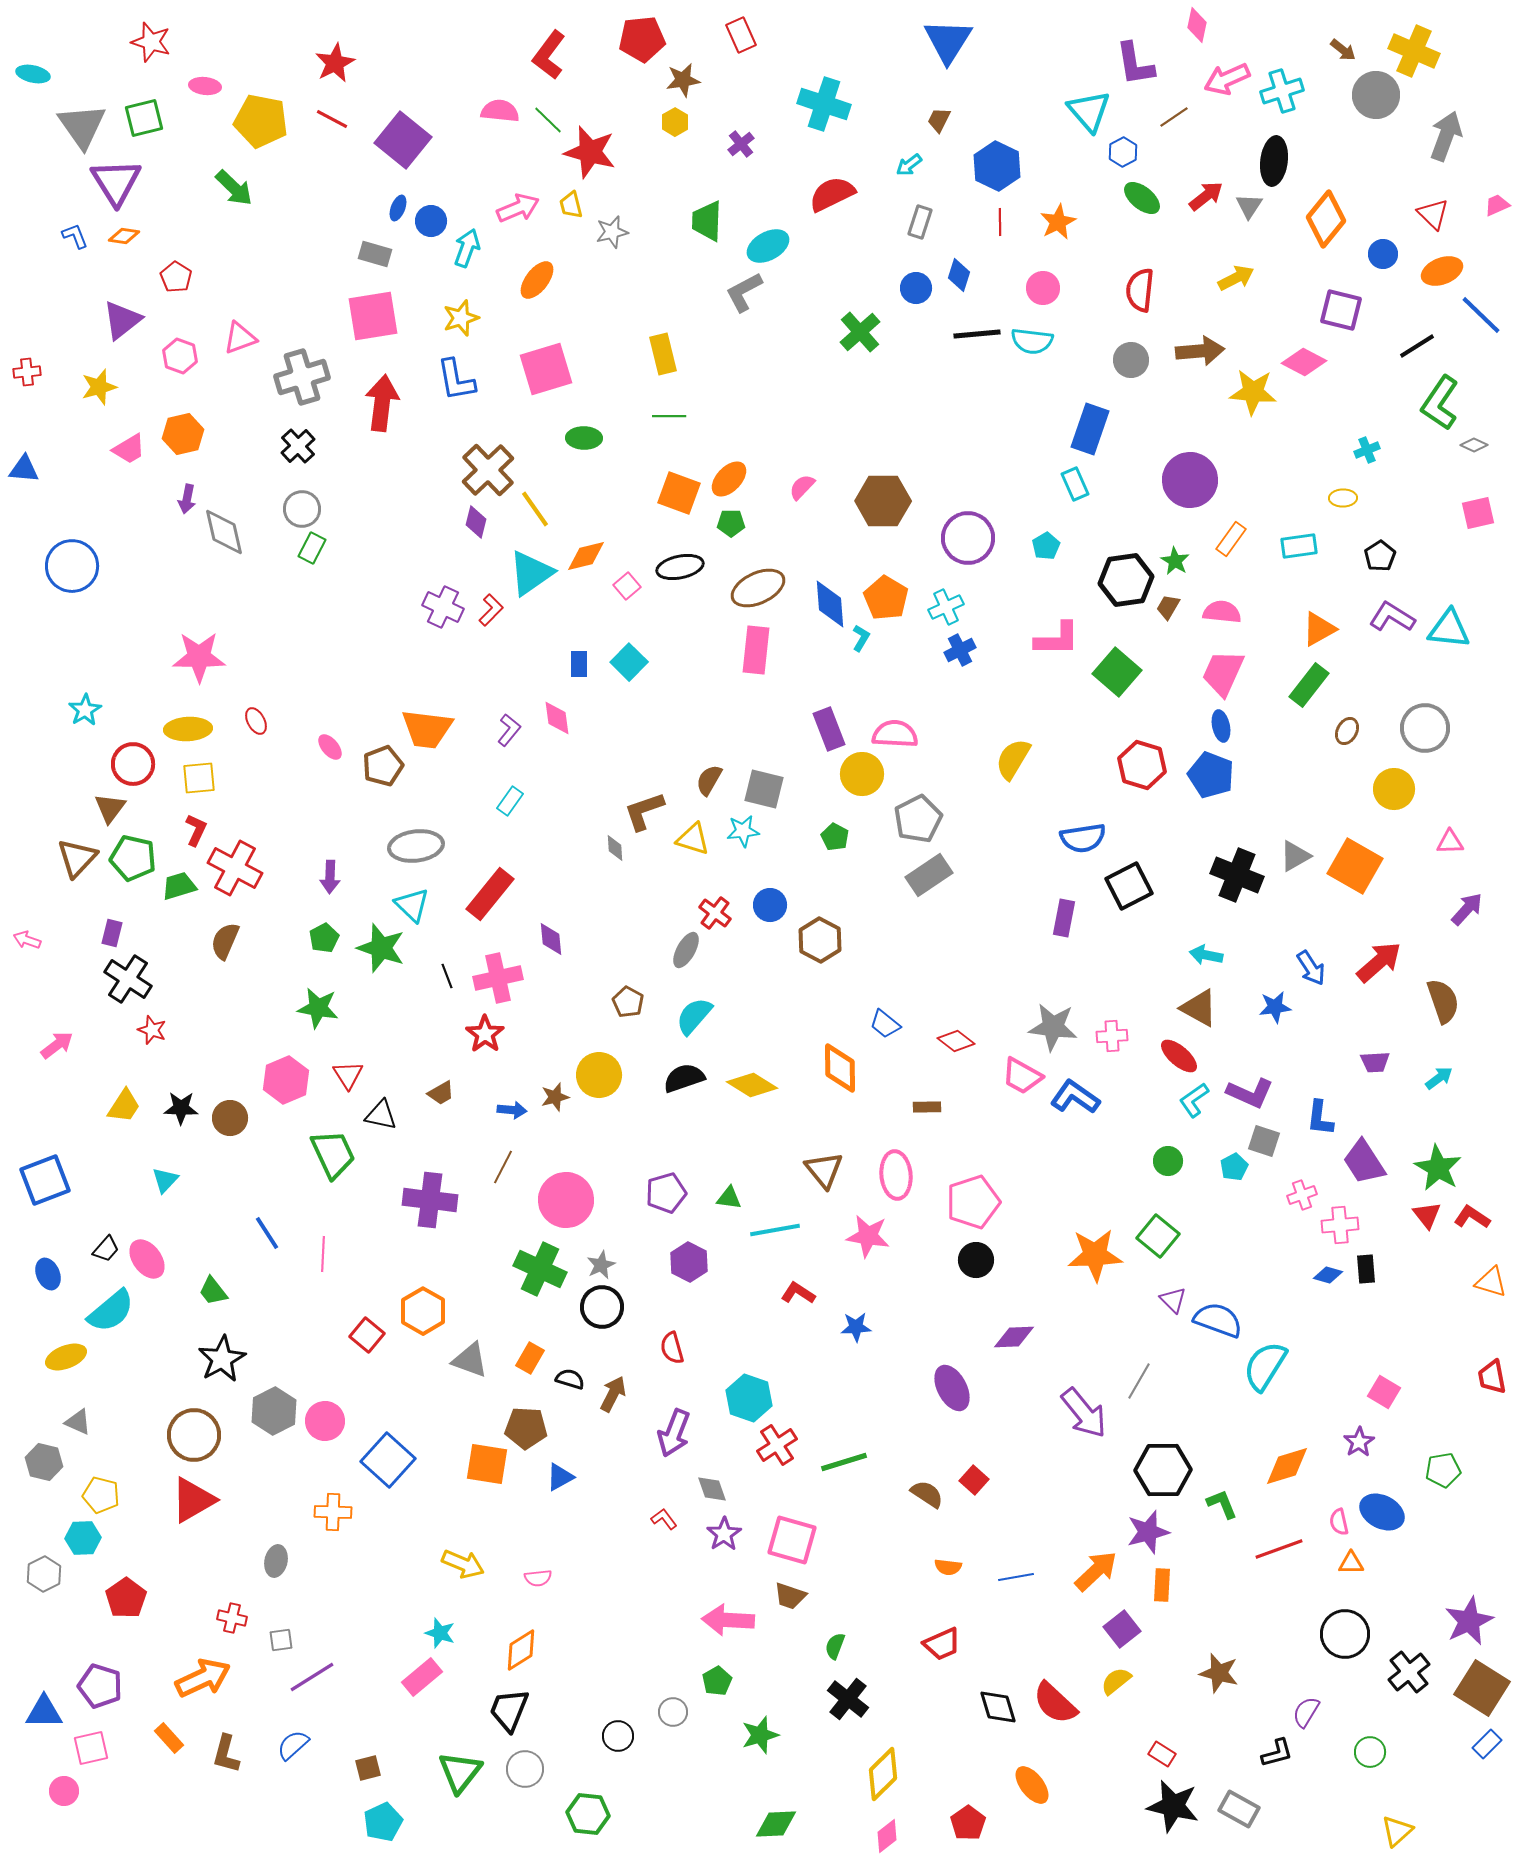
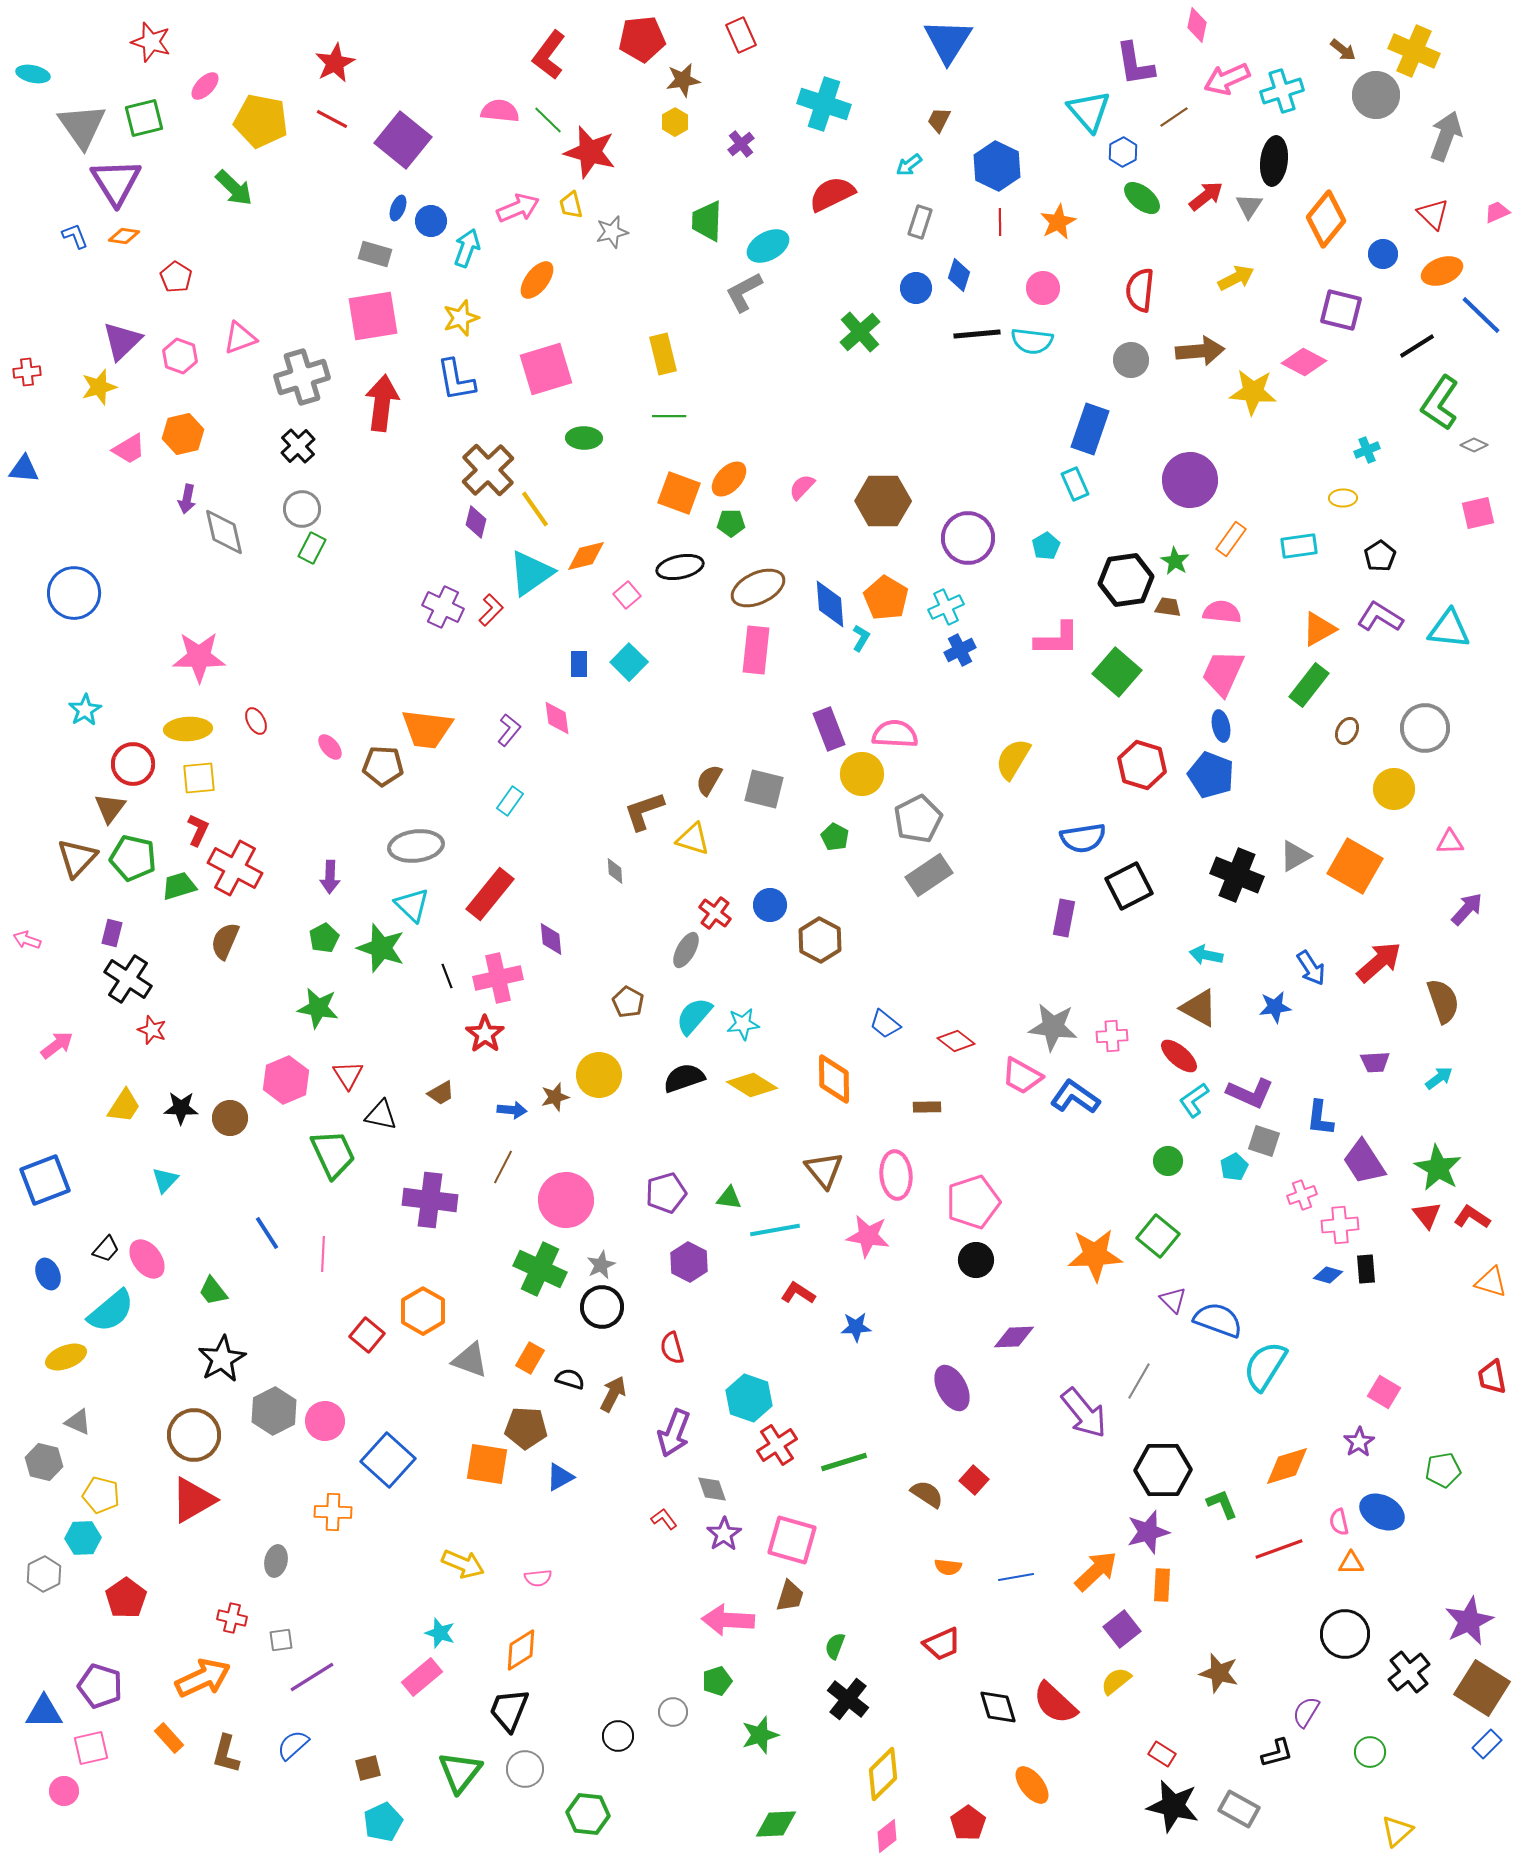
pink ellipse at (205, 86): rotated 52 degrees counterclockwise
pink trapezoid at (1497, 205): moved 7 px down
purple triangle at (122, 320): moved 21 px down; rotated 6 degrees counterclockwise
blue circle at (72, 566): moved 2 px right, 27 px down
pink square at (627, 586): moved 9 px down
brown trapezoid at (1168, 607): rotated 68 degrees clockwise
purple L-shape at (1392, 617): moved 12 px left
brown pentagon at (383, 766): rotated 24 degrees clockwise
red L-shape at (196, 830): moved 2 px right
cyan star at (743, 831): moved 193 px down
gray diamond at (615, 848): moved 23 px down
orange diamond at (840, 1068): moved 6 px left, 11 px down
brown trapezoid at (790, 1596): rotated 92 degrees counterclockwise
green pentagon at (717, 1681): rotated 12 degrees clockwise
